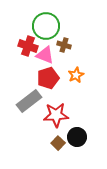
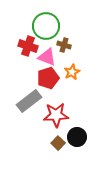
pink triangle: moved 2 px right, 2 px down
orange star: moved 4 px left, 3 px up
